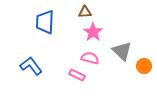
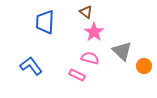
brown triangle: moved 1 px right; rotated 40 degrees clockwise
pink star: moved 1 px right
